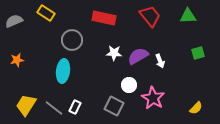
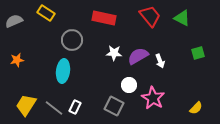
green triangle: moved 6 px left, 2 px down; rotated 30 degrees clockwise
